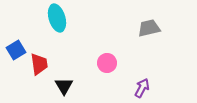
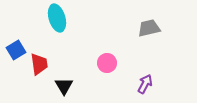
purple arrow: moved 3 px right, 4 px up
